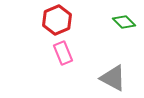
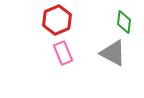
green diamond: rotated 50 degrees clockwise
gray triangle: moved 25 px up
